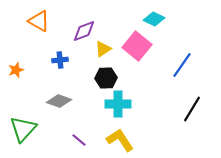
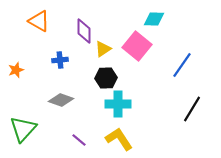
cyan diamond: rotated 25 degrees counterclockwise
purple diamond: rotated 70 degrees counterclockwise
gray diamond: moved 2 px right, 1 px up
yellow L-shape: moved 1 px left, 1 px up
